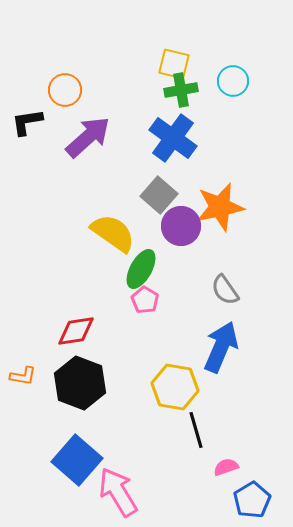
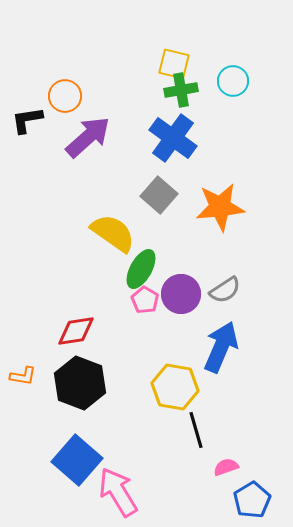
orange circle: moved 6 px down
black L-shape: moved 2 px up
orange star: rotated 6 degrees clockwise
purple circle: moved 68 px down
gray semicircle: rotated 88 degrees counterclockwise
